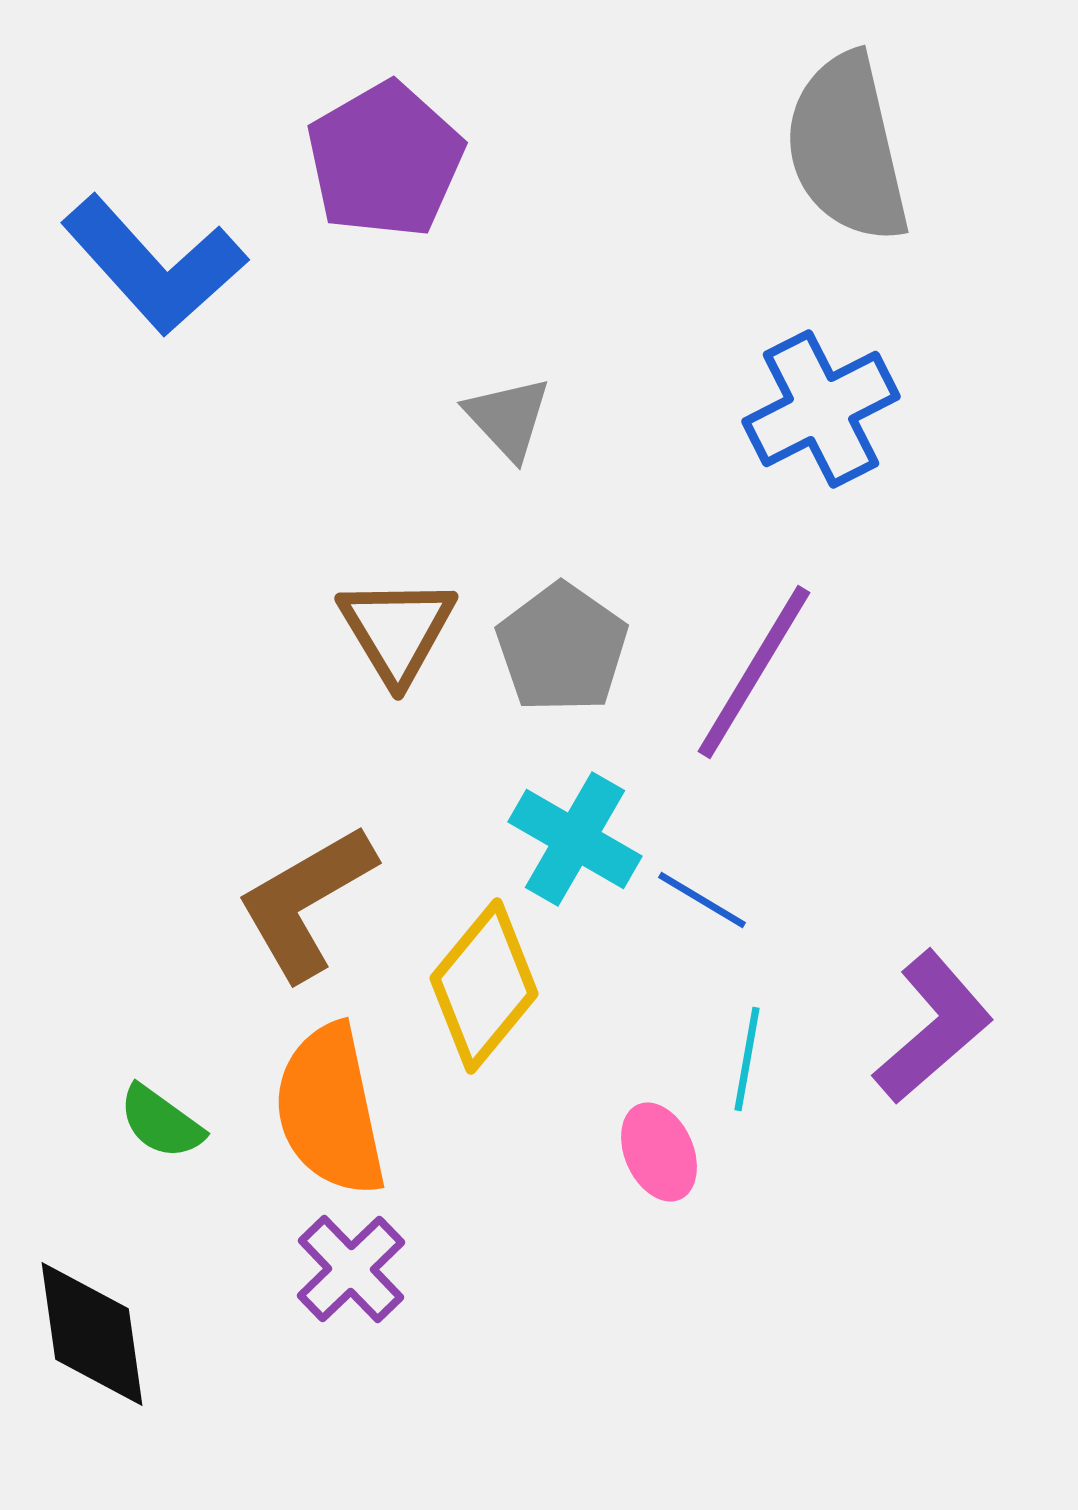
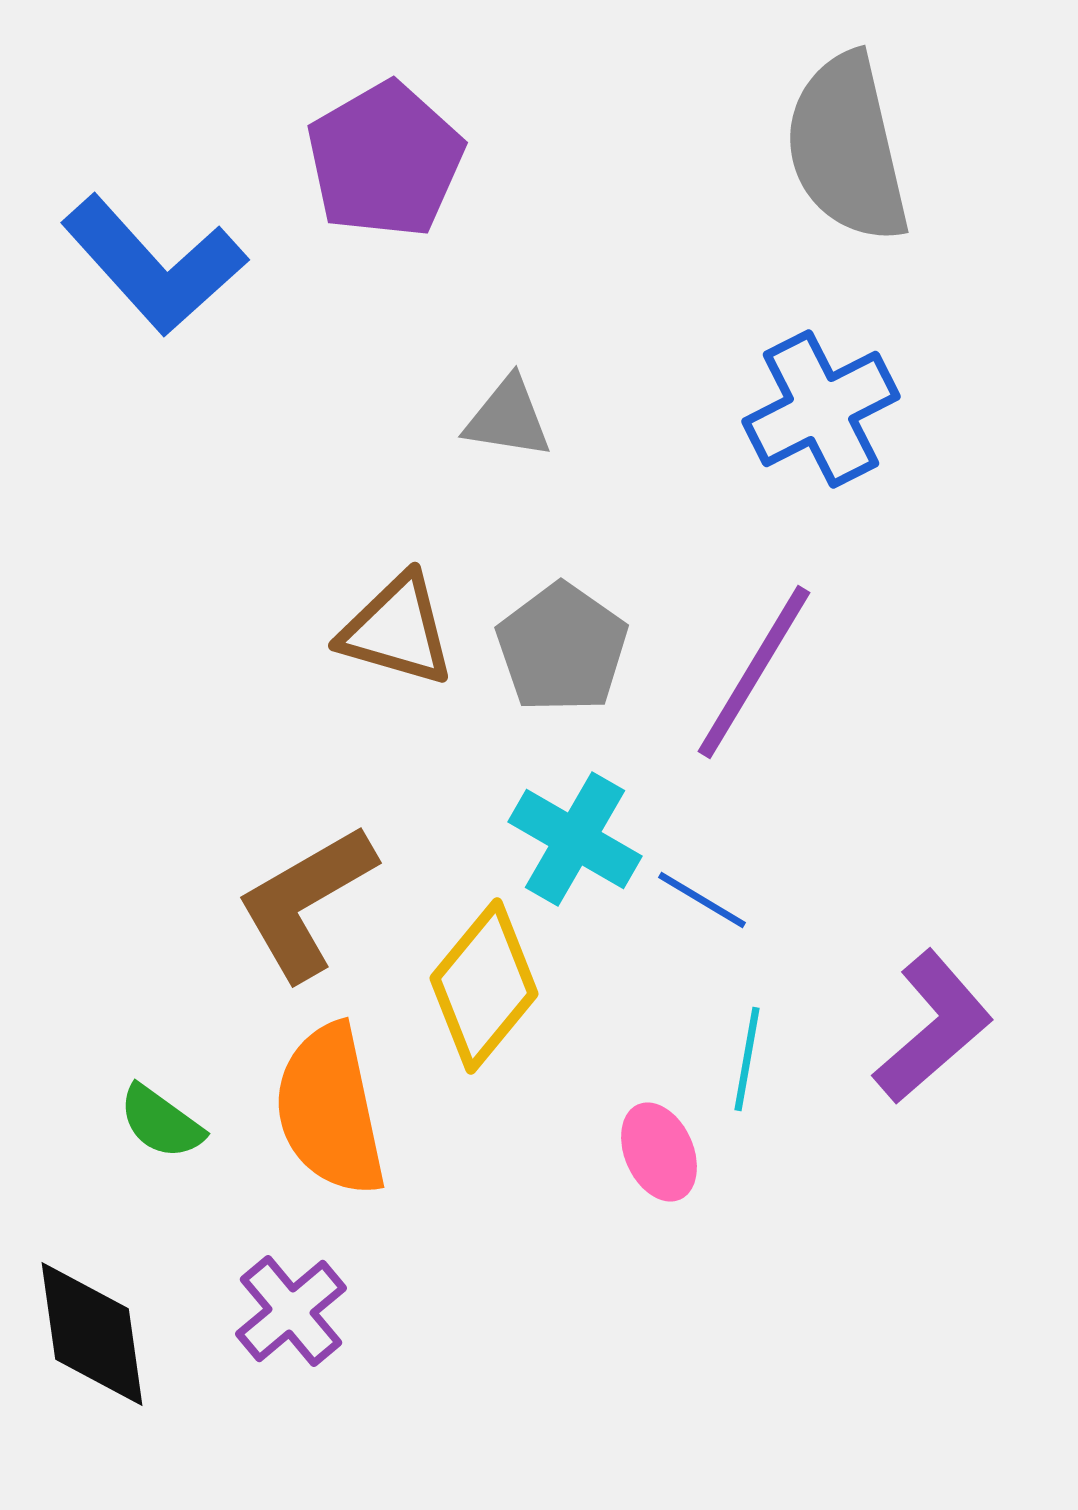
gray triangle: rotated 38 degrees counterclockwise
brown triangle: rotated 43 degrees counterclockwise
purple cross: moved 60 px left, 42 px down; rotated 4 degrees clockwise
